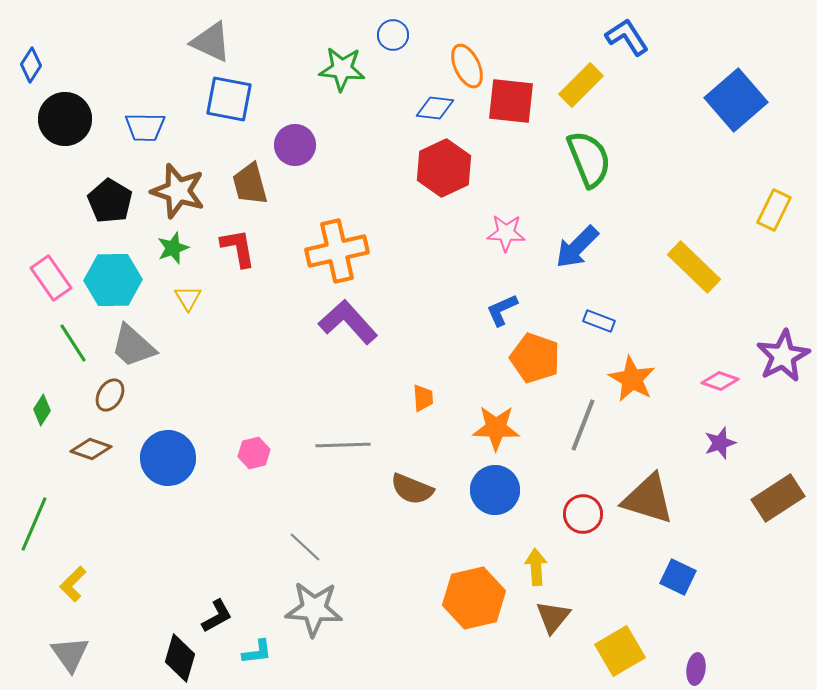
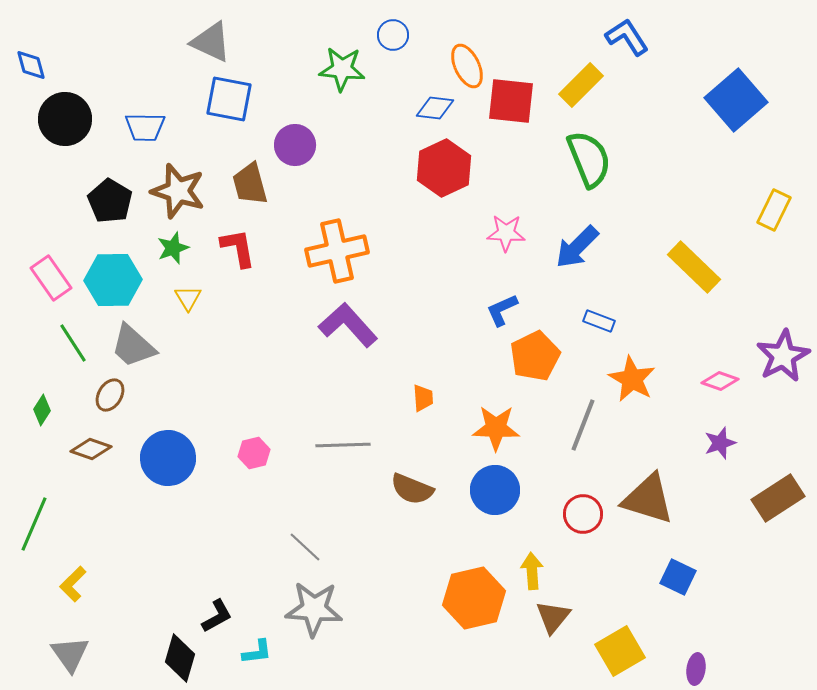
blue diamond at (31, 65): rotated 48 degrees counterclockwise
purple L-shape at (348, 322): moved 3 px down
orange pentagon at (535, 358): moved 2 px up; rotated 27 degrees clockwise
yellow arrow at (536, 567): moved 4 px left, 4 px down
